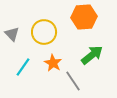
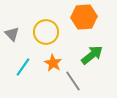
yellow circle: moved 2 px right
